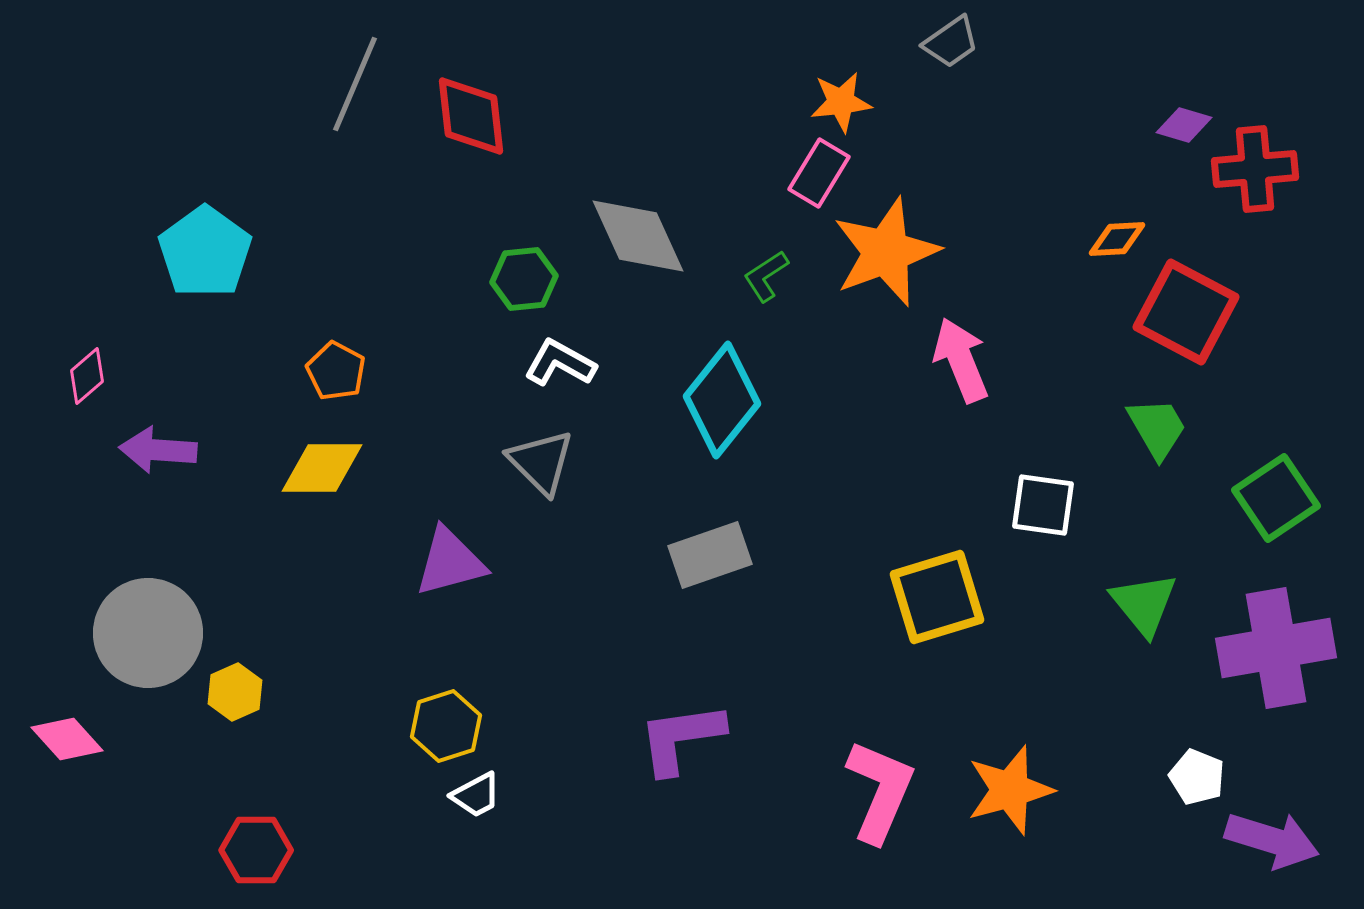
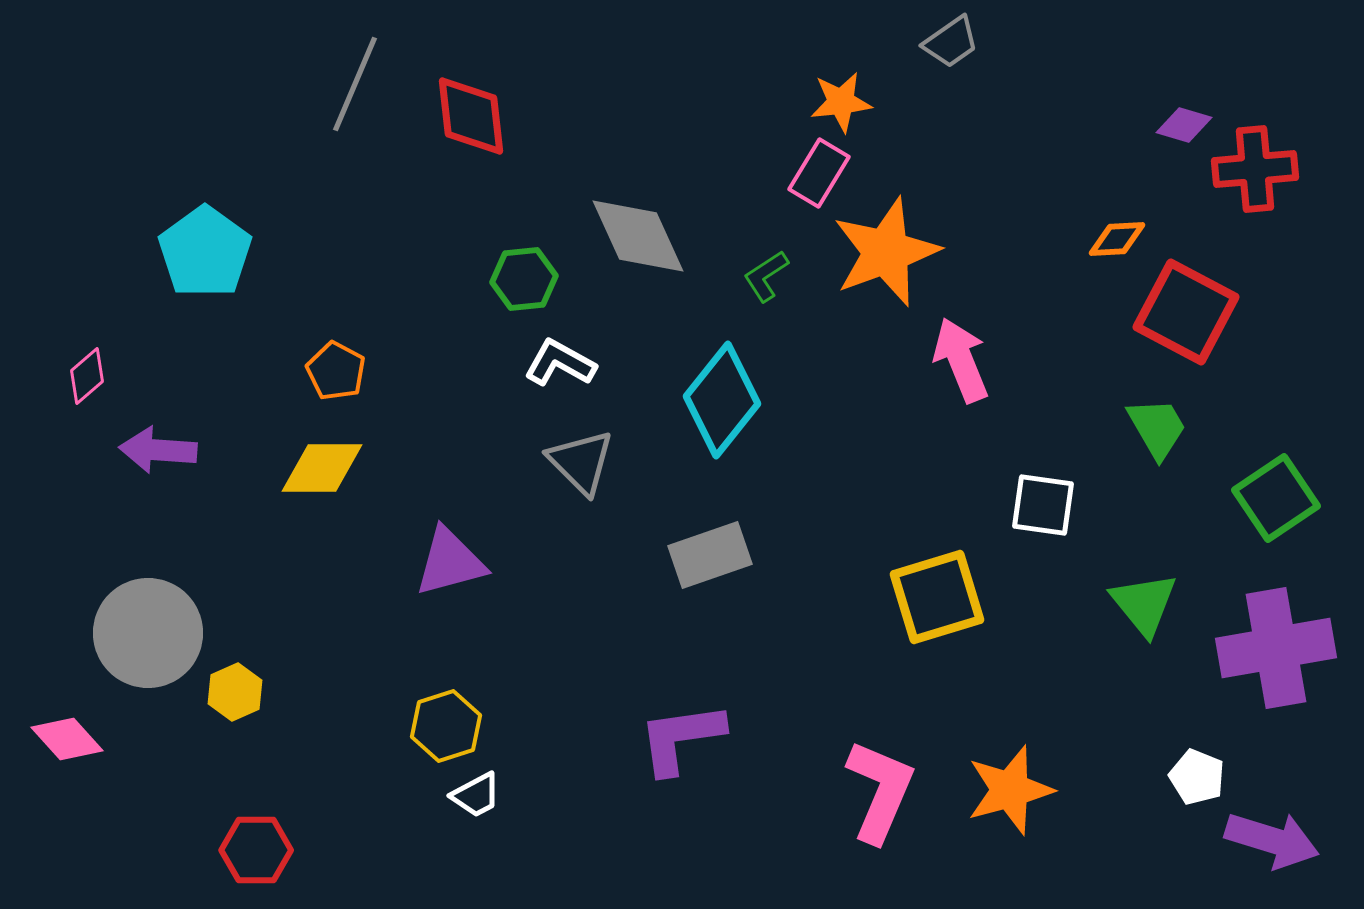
gray triangle at (541, 462): moved 40 px right
